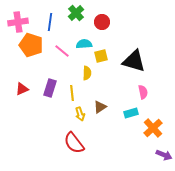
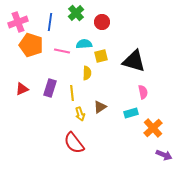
pink cross: rotated 12 degrees counterclockwise
pink line: rotated 28 degrees counterclockwise
